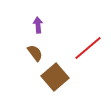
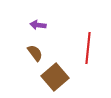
purple arrow: rotated 77 degrees counterclockwise
red line: rotated 44 degrees counterclockwise
